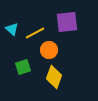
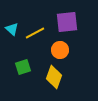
orange circle: moved 11 px right
